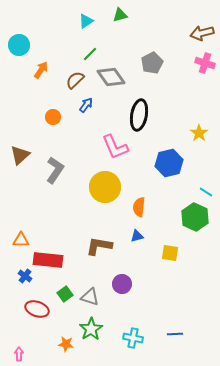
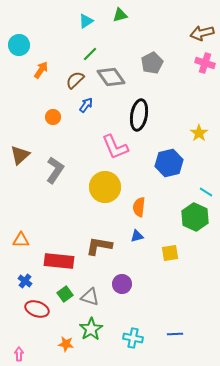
yellow square: rotated 18 degrees counterclockwise
red rectangle: moved 11 px right, 1 px down
blue cross: moved 5 px down
